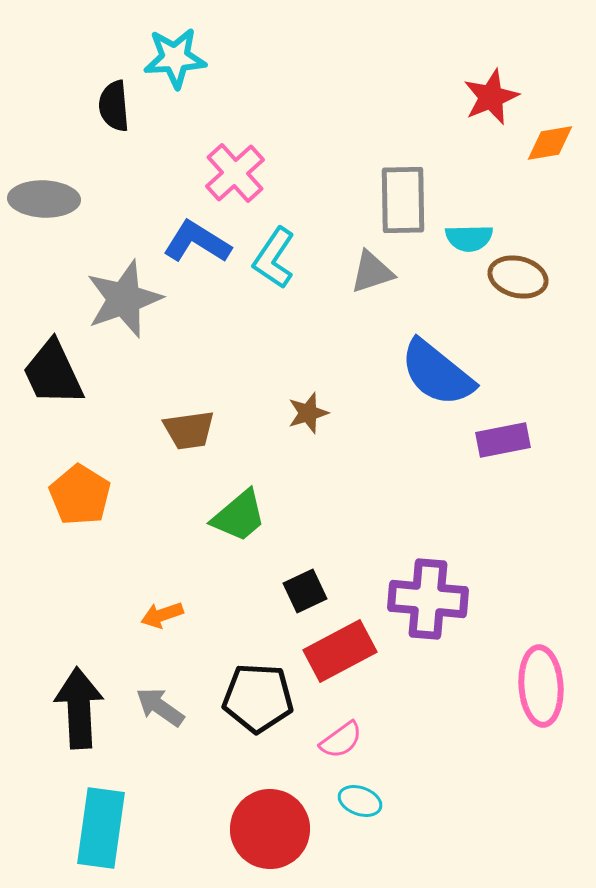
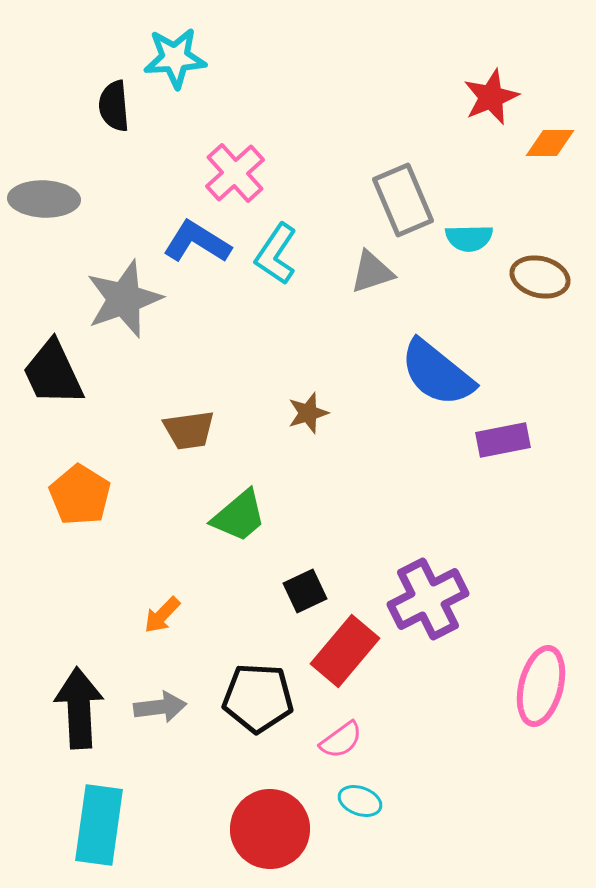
orange diamond: rotated 9 degrees clockwise
gray rectangle: rotated 22 degrees counterclockwise
cyan L-shape: moved 2 px right, 4 px up
brown ellipse: moved 22 px right
purple cross: rotated 32 degrees counterclockwise
orange arrow: rotated 27 degrees counterclockwise
red rectangle: moved 5 px right; rotated 22 degrees counterclockwise
pink ellipse: rotated 18 degrees clockwise
gray arrow: rotated 138 degrees clockwise
cyan rectangle: moved 2 px left, 3 px up
